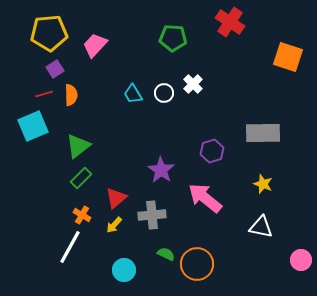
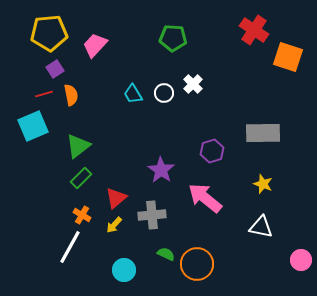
red cross: moved 24 px right, 8 px down
orange semicircle: rotated 10 degrees counterclockwise
